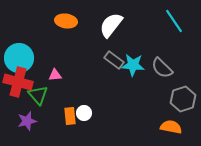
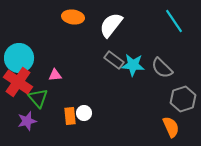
orange ellipse: moved 7 px right, 4 px up
red cross: rotated 20 degrees clockwise
green triangle: moved 3 px down
orange semicircle: rotated 55 degrees clockwise
